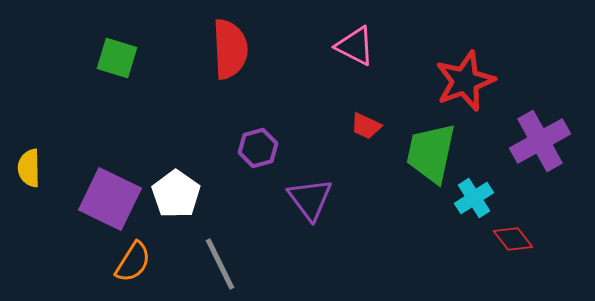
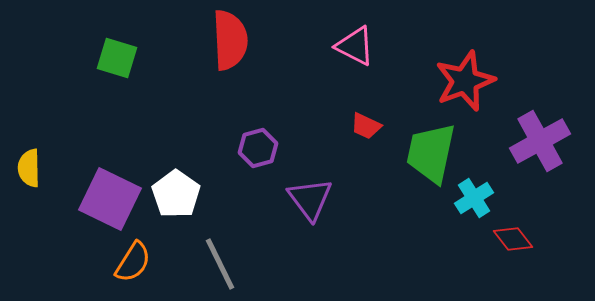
red semicircle: moved 9 px up
